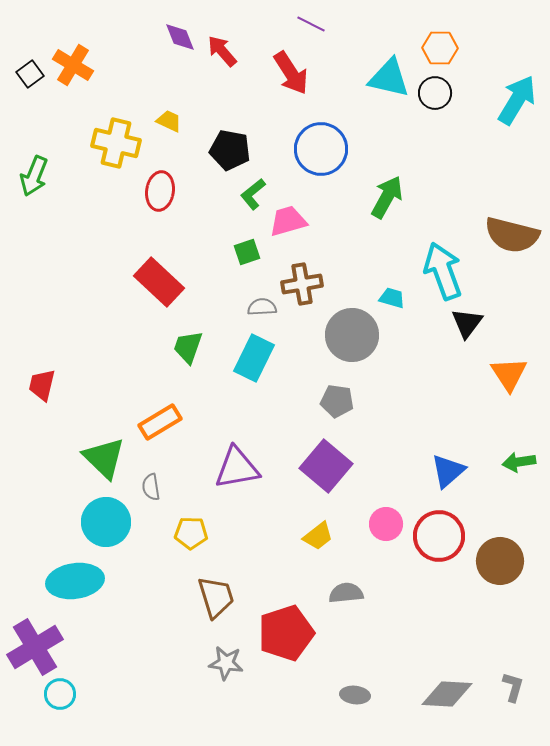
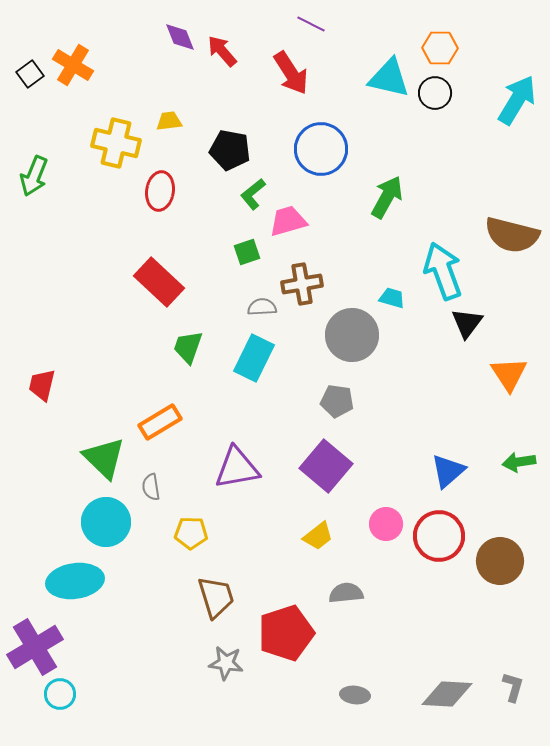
yellow trapezoid at (169, 121): rotated 32 degrees counterclockwise
